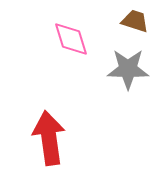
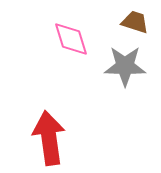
brown trapezoid: moved 1 px down
gray star: moved 3 px left, 3 px up
